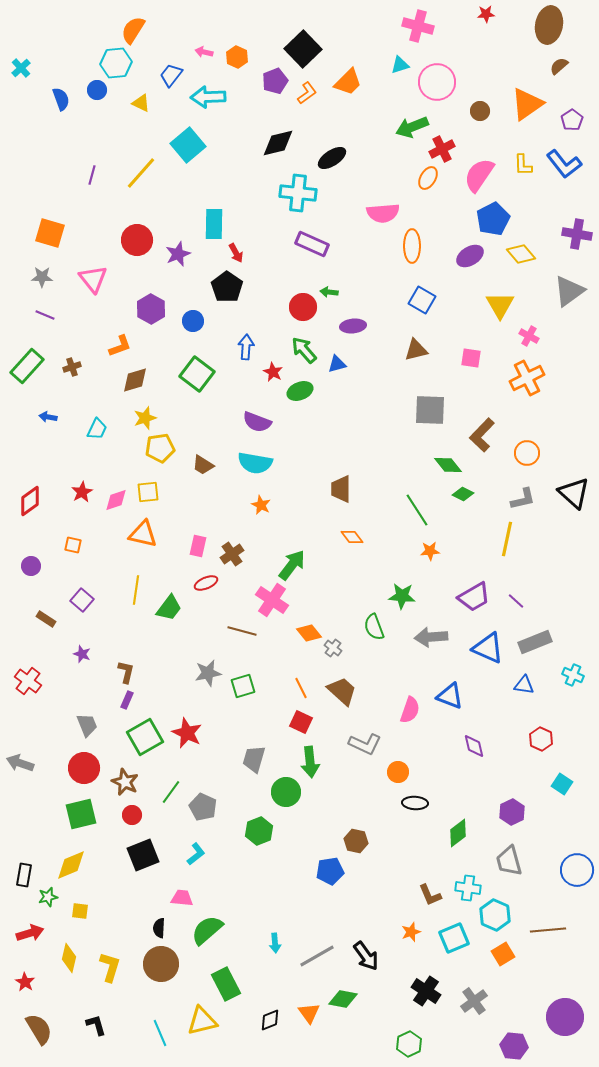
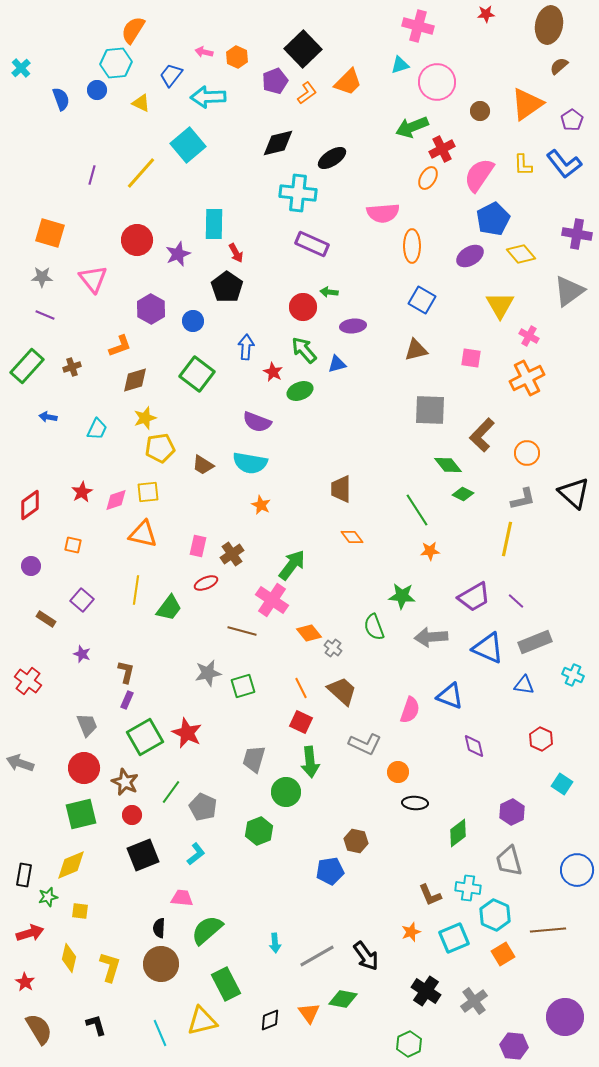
cyan semicircle at (255, 463): moved 5 px left
red diamond at (30, 501): moved 4 px down
